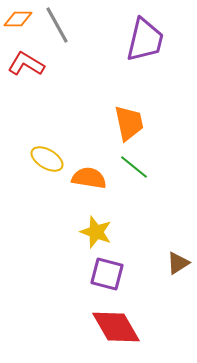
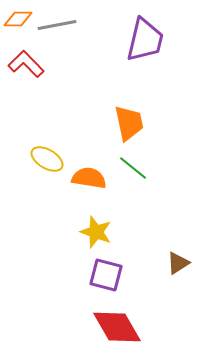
gray line: rotated 72 degrees counterclockwise
red L-shape: rotated 15 degrees clockwise
green line: moved 1 px left, 1 px down
purple square: moved 1 px left, 1 px down
red diamond: moved 1 px right
